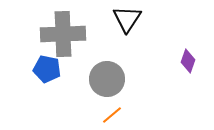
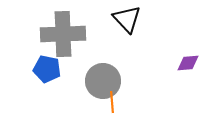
black triangle: rotated 16 degrees counterclockwise
purple diamond: moved 2 px down; rotated 65 degrees clockwise
gray circle: moved 4 px left, 2 px down
orange line: moved 13 px up; rotated 55 degrees counterclockwise
